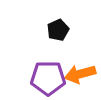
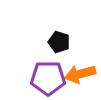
black pentagon: moved 1 px right, 12 px down; rotated 30 degrees counterclockwise
